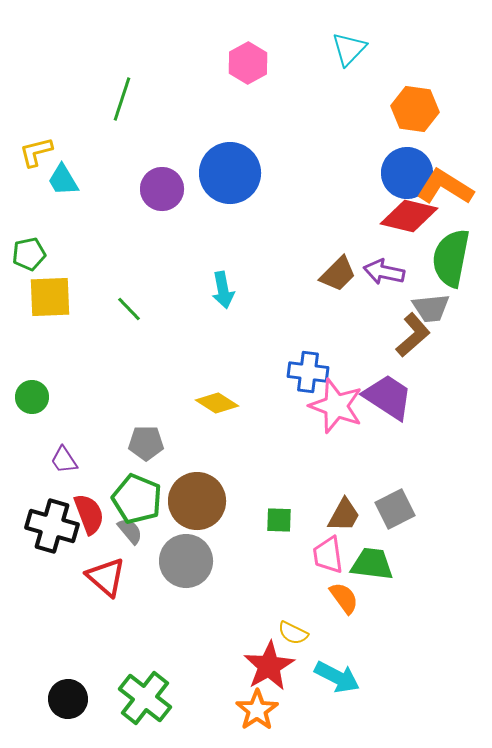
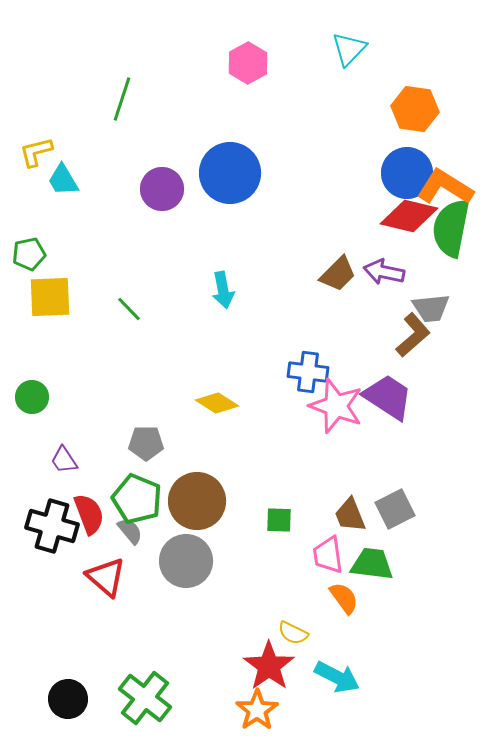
green semicircle at (451, 258): moved 30 px up
brown trapezoid at (344, 515): moved 6 px right; rotated 129 degrees clockwise
red star at (269, 666): rotated 6 degrees counterclockwise
